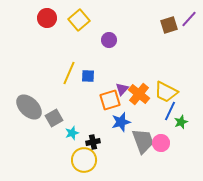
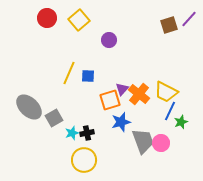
black cross: moved 6 px left, 9 px up
